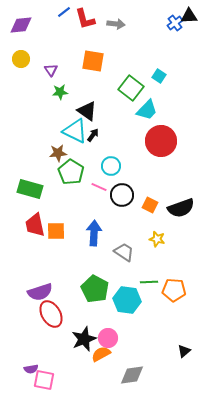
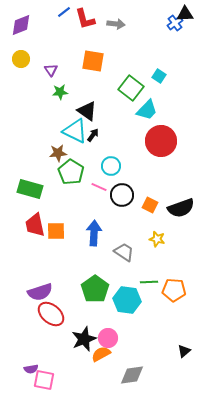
black triangle at (189, 16): moved 4 px left, 2 px up
purple diamond at (21, 25): rotated 15 degrees counterclockwise
green pentagon at (95, 289): rotated 8 degrees clockwise
red ellipse at (51, 314): rotated 20 degrees counterclockwise
